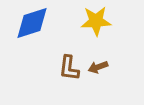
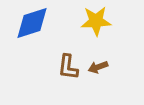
brown L-shape: moved 1 px left, 1 px up
